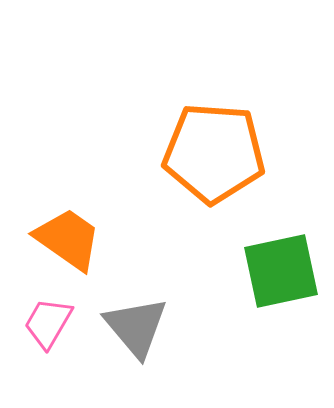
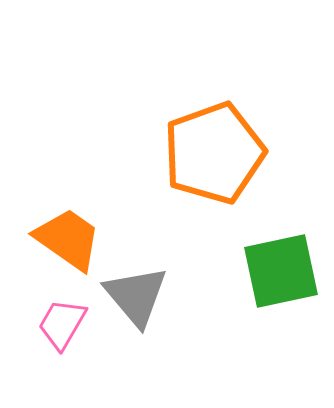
orange pentagon: rotated 24 degrees counterclockwise
pink trapezoid: moved 14 px right, 1 px down
gray triangle: moved 31 px up
